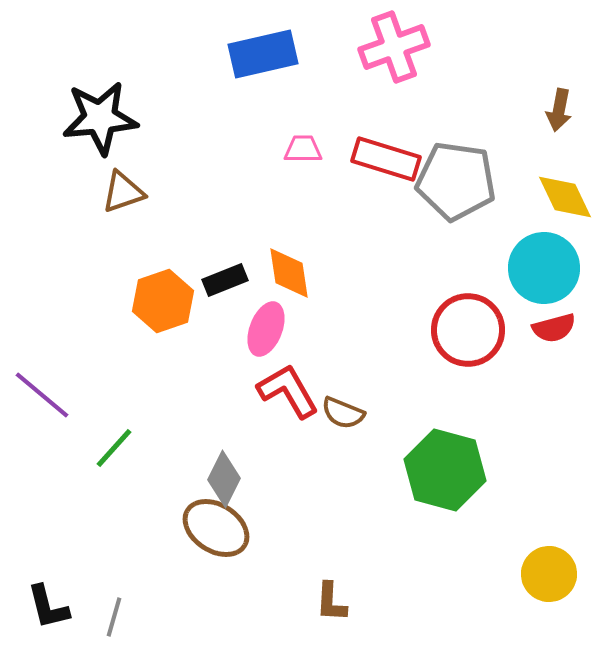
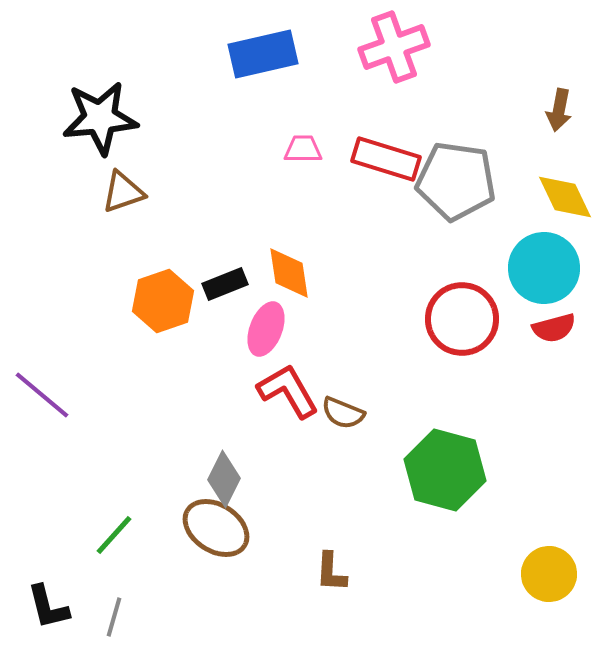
black rectangle: moved 4 px down
red circle: moved 6 px left, 11 px up
green line: moved 87 px down
brown L-shape: moved 30 px up
